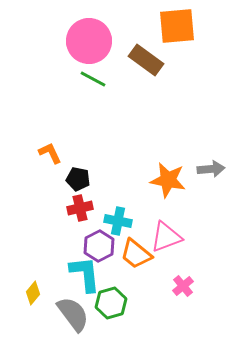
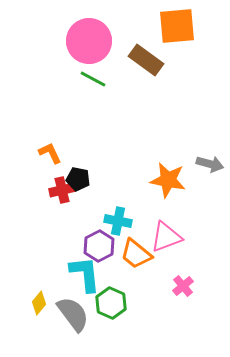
gray arrow: moved 1 px left, 5 px up; rotated 20 degrees clockwise
red cross: moved 18 px left, 18 px up
yellow diamond: moved 6 px right, 10 px down
green hexagon: rotated 20 degrees counterclockwise
